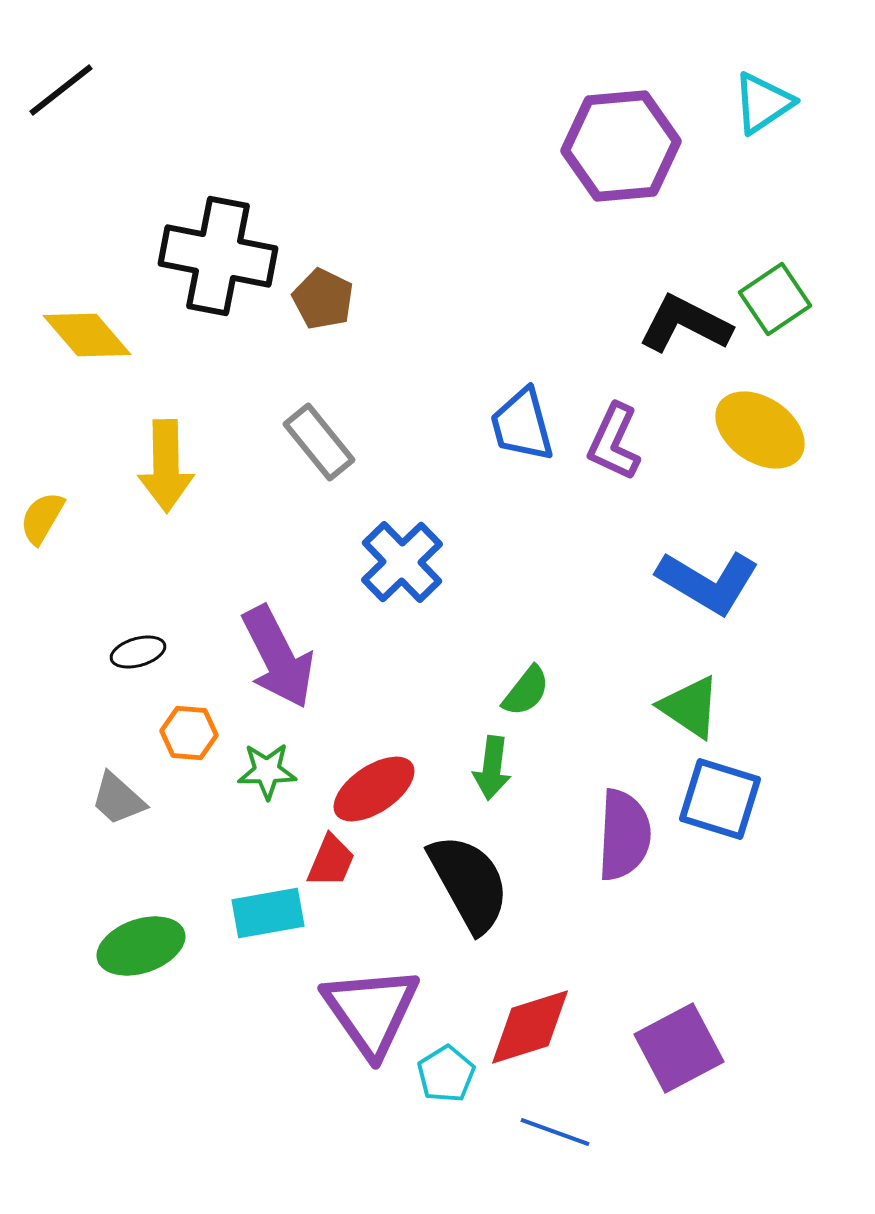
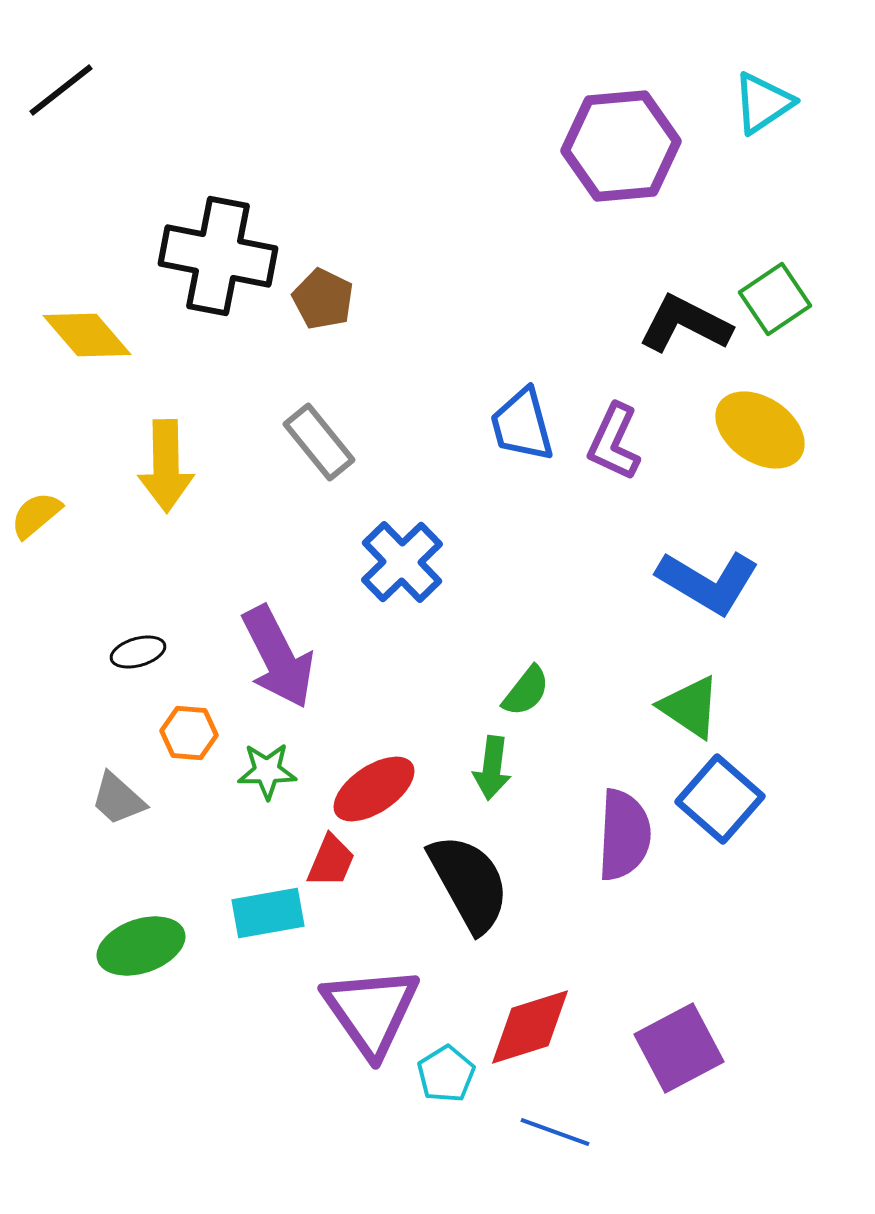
yellow semicircle: moved 6 px left, 3 px up; rotated 20 degrees clockwise
blue square: rotated 24 degrees clockwise
